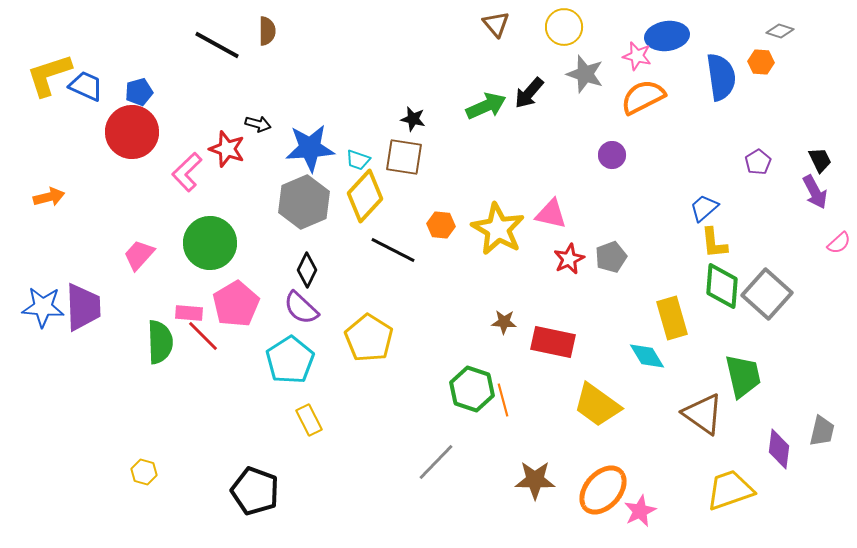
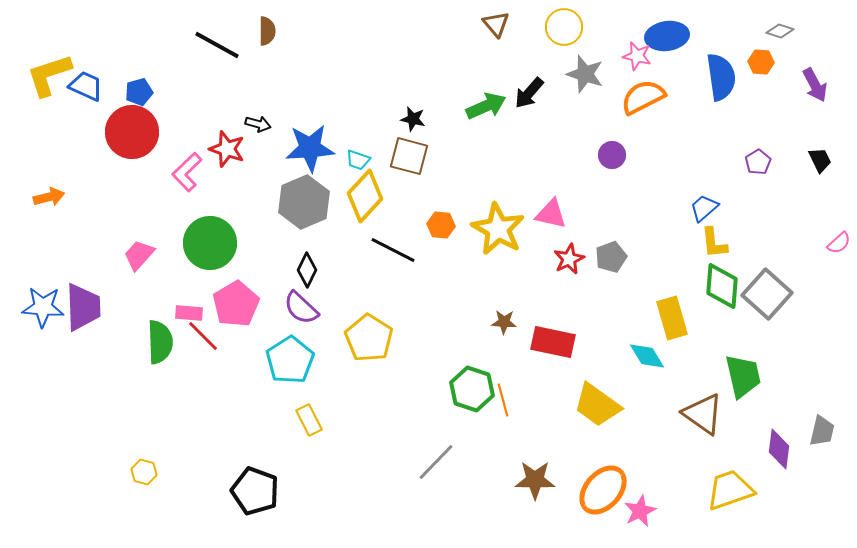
brown square at (404, 157): moved 5 px right, 1 px up; rotated 6 degrees clockwise
purple arrow at (815, 192): moved 107 px up
